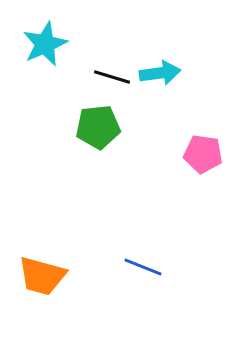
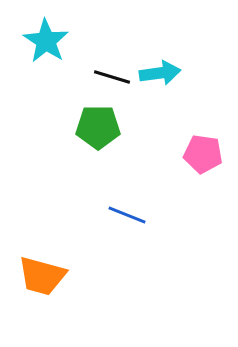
cyan star: moved 1 px right, 3 px up; rotated 15 degrees counterclockwise
green pentagon: rotated 6 degrees clockwise
blue line: moved 16 px left, 52 px up
